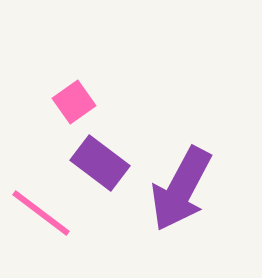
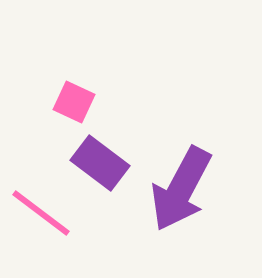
pink square: rotated 30 degrees counterclockwise
